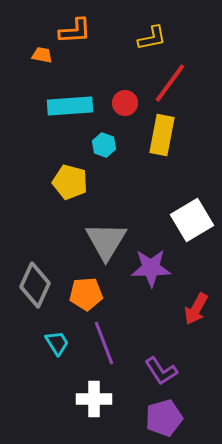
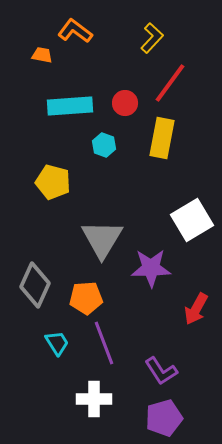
orange L-shape: rotated 140 degrees counterclockwise
yellow L-shape: rotated 36 degrees counterclockwise
yellow rectangle: moved 3 px down
yellow pentagon: moved 17 px left
gray triangle: moved 4 px left, 2 px up
orange pentagon: moved 4 px down
